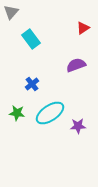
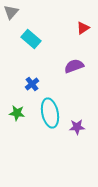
cyan rectangle: rotated 12 degrees counterclockwise
purple semicircle: moved 2 px left, 1 px down
cyan ellipse: rotated 68 degrees counterclockwise
purple star: moved 1 px left, 1 px down
